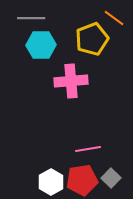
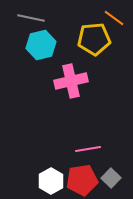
gray line: rotated 12 degrees clockwise
yellow pentagon: moved 2 px right; rotated 16 degrees clockwise
cyan hexagon: rotated 12 degrees counterclockwise
pink cross: rotated 8 degrees counterclockwise
white hexagon: moved 1 px up
